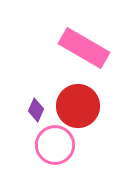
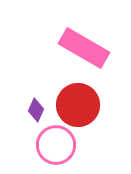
red circle: moved 1 px up
pink circle: moved 1 px right
